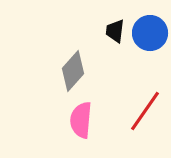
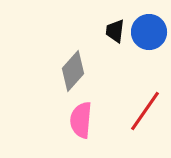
blue circle: moved 1 px left, 1 px up
